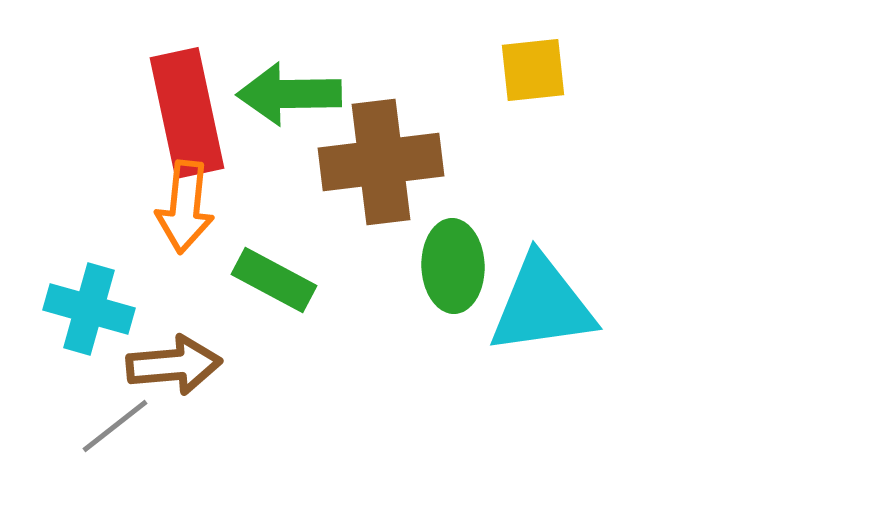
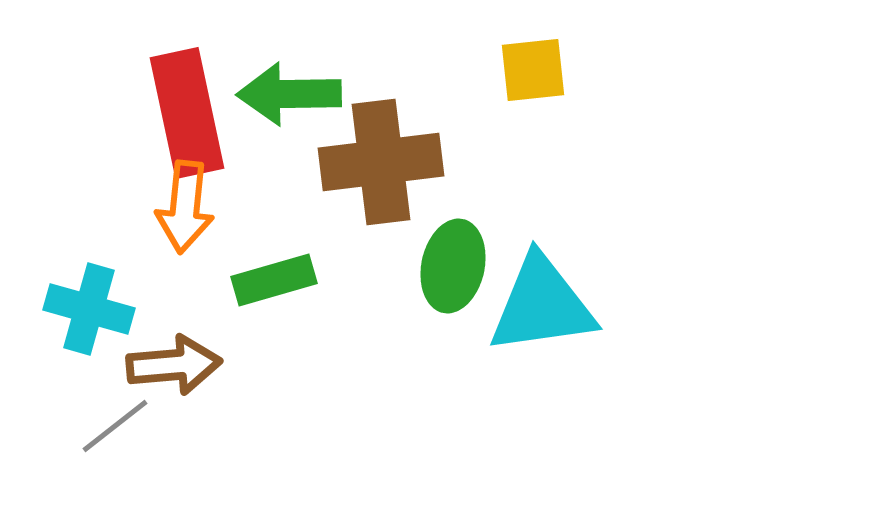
green ellipse: rotated 14 degrees clockwise
green rectangle: rotated 44 degrees counterclockwise
